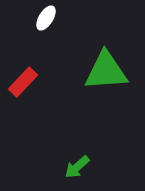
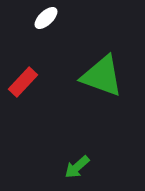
white ellipse: rotated 15 degrees clockwise
green triangle: moved 4 px left, 5 px down; rotated 24 degrees clockwise
